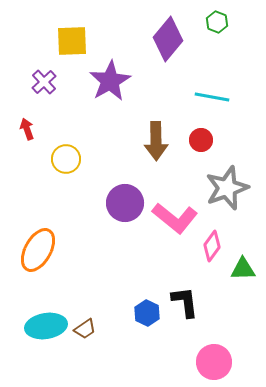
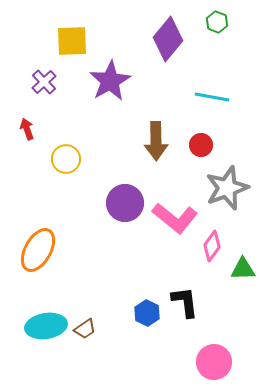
red circle: moved 5 px down
